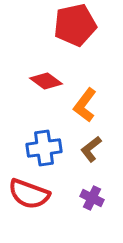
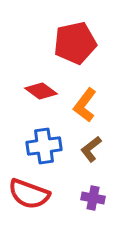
red pentagon: moved 18 px down
red diamond: moved 5 px left, 10 px down
blue cross: moved 2 px up
purple cross: moved 1 px right; rotated 15 degrees counterclockwise
